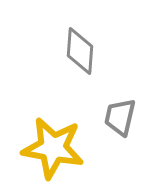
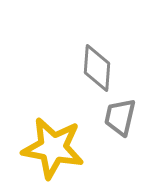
gray diamond: moved 17 px right, 17 px down
